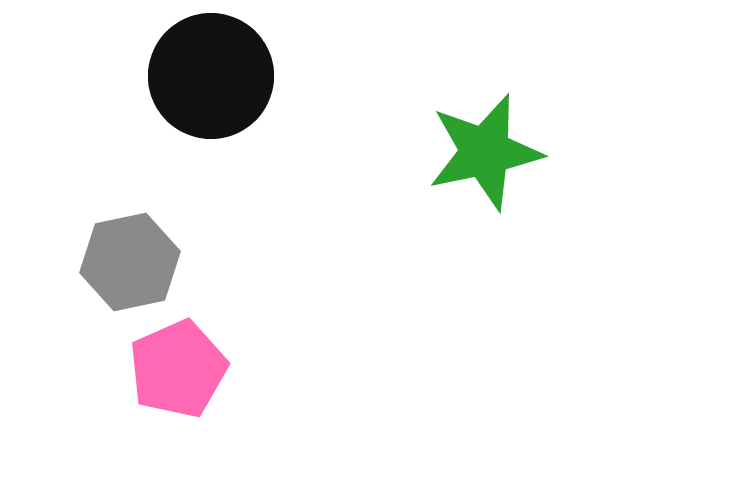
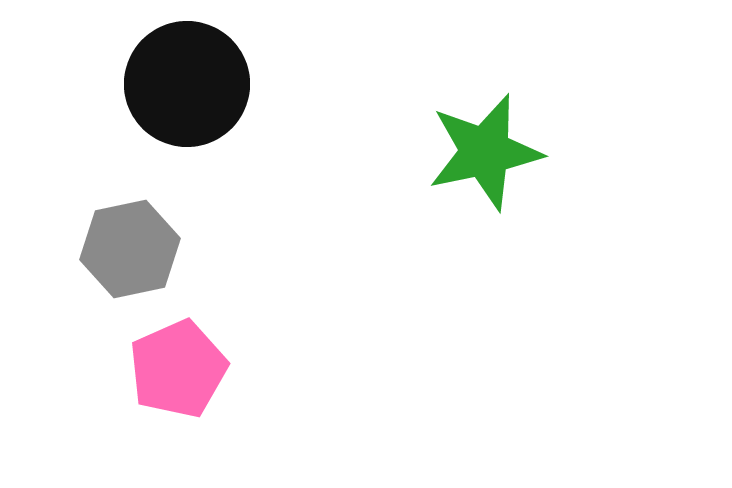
black circle: moved 24 px left, 8 px down
gray hexagon: moved 13 px up
